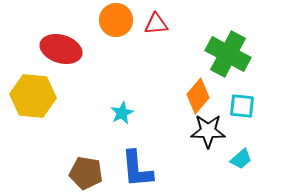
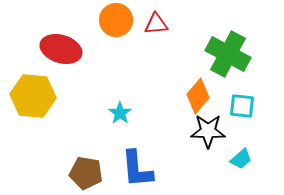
cyan star: moved 2 px left; rotated 10 degrees counterclockwise
